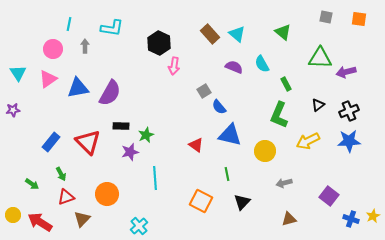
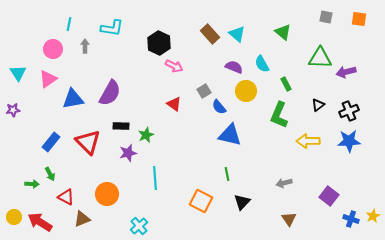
pink arrow at (174, 66): rotated 72 degrees counterclockwise
blue triangle at (78, 88): moved 5 px left, 11 px down
yellow arrow at (308, 141): rotated 25 degrees clockwise
red triangle at (196, 145): moved 22 px left, 41 px up
yellow circle at (265, 151): moved 19 px left, 60 px up
purple star at (130, 152): moved 2 px left, 1 px down
green arrow at (61, 174): moved 11 px left
green arrow at (32, 184): rotated 32 degrees counterclockwise
red triangle at (66, 197): rotated 48 degrees clockwise
yellow circle at (13, 215): moved 1 px right, 2 px down
brown triangle at (82, 219): rotated 24 degrees clockwise
brown triangle at (289, 219): rotated 49 degrees counterclockwise
